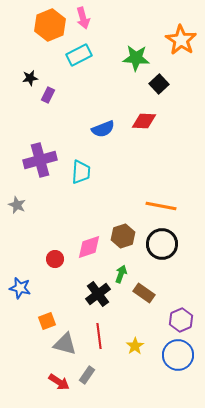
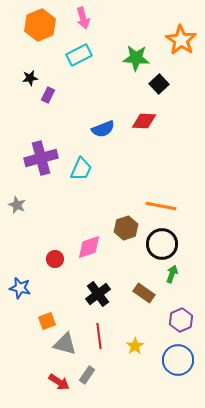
orange hexagon: moved 10 px left
purple cross: moved 1 px right, 2 px up
cyan trapezoid: moved 3 px up; rotated 20 degrees clockwise
brown hexagon: moved 3 px right, 8 px up
green arrow: moved 51 px right
blue circle: moved 5 px down
